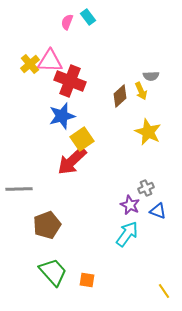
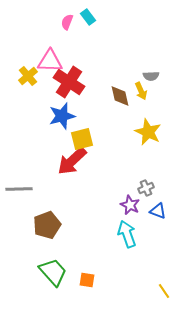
yellow cross: moved 2 px left, 12 px down
red cross: moved 1 px left, 1 px down; rotated 12 degrees clockwise
brown diamond: rotated 60 degrees counterclockwise
yellow square: rotated 20 degrees clockwise
cyan arrow: rotated 56 degrees counterclockwise
